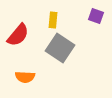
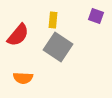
gray square: moved 2 px left, 1 px up
orange semicircle: moved 2 px left, 1 px down
